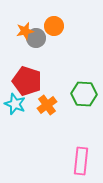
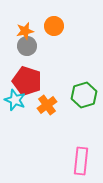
gray circle: moved 9 px left, 8 px down
green hexagon: moved 1 px down; rotated 20 degrees counterclockwise
cyan star: moved 4 px up
